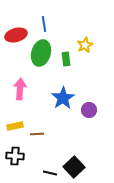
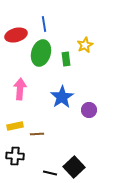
blue star: moved 1 px left, 1 px up
